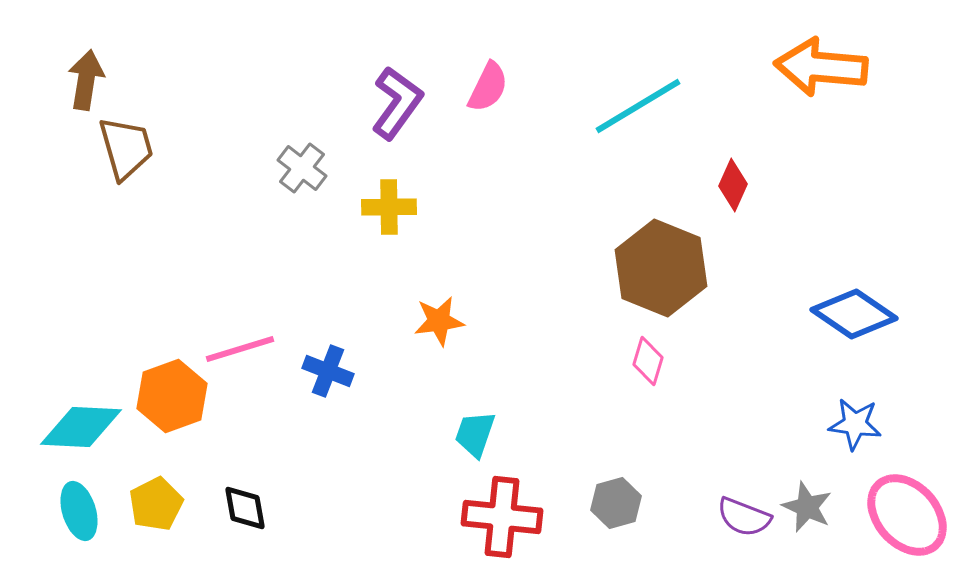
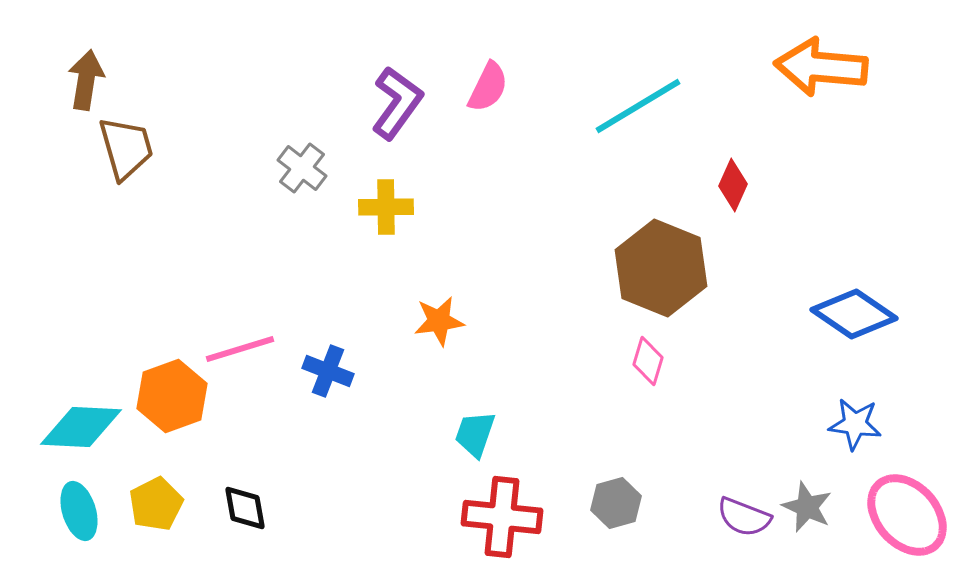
yellow cross: moved 3 px left
